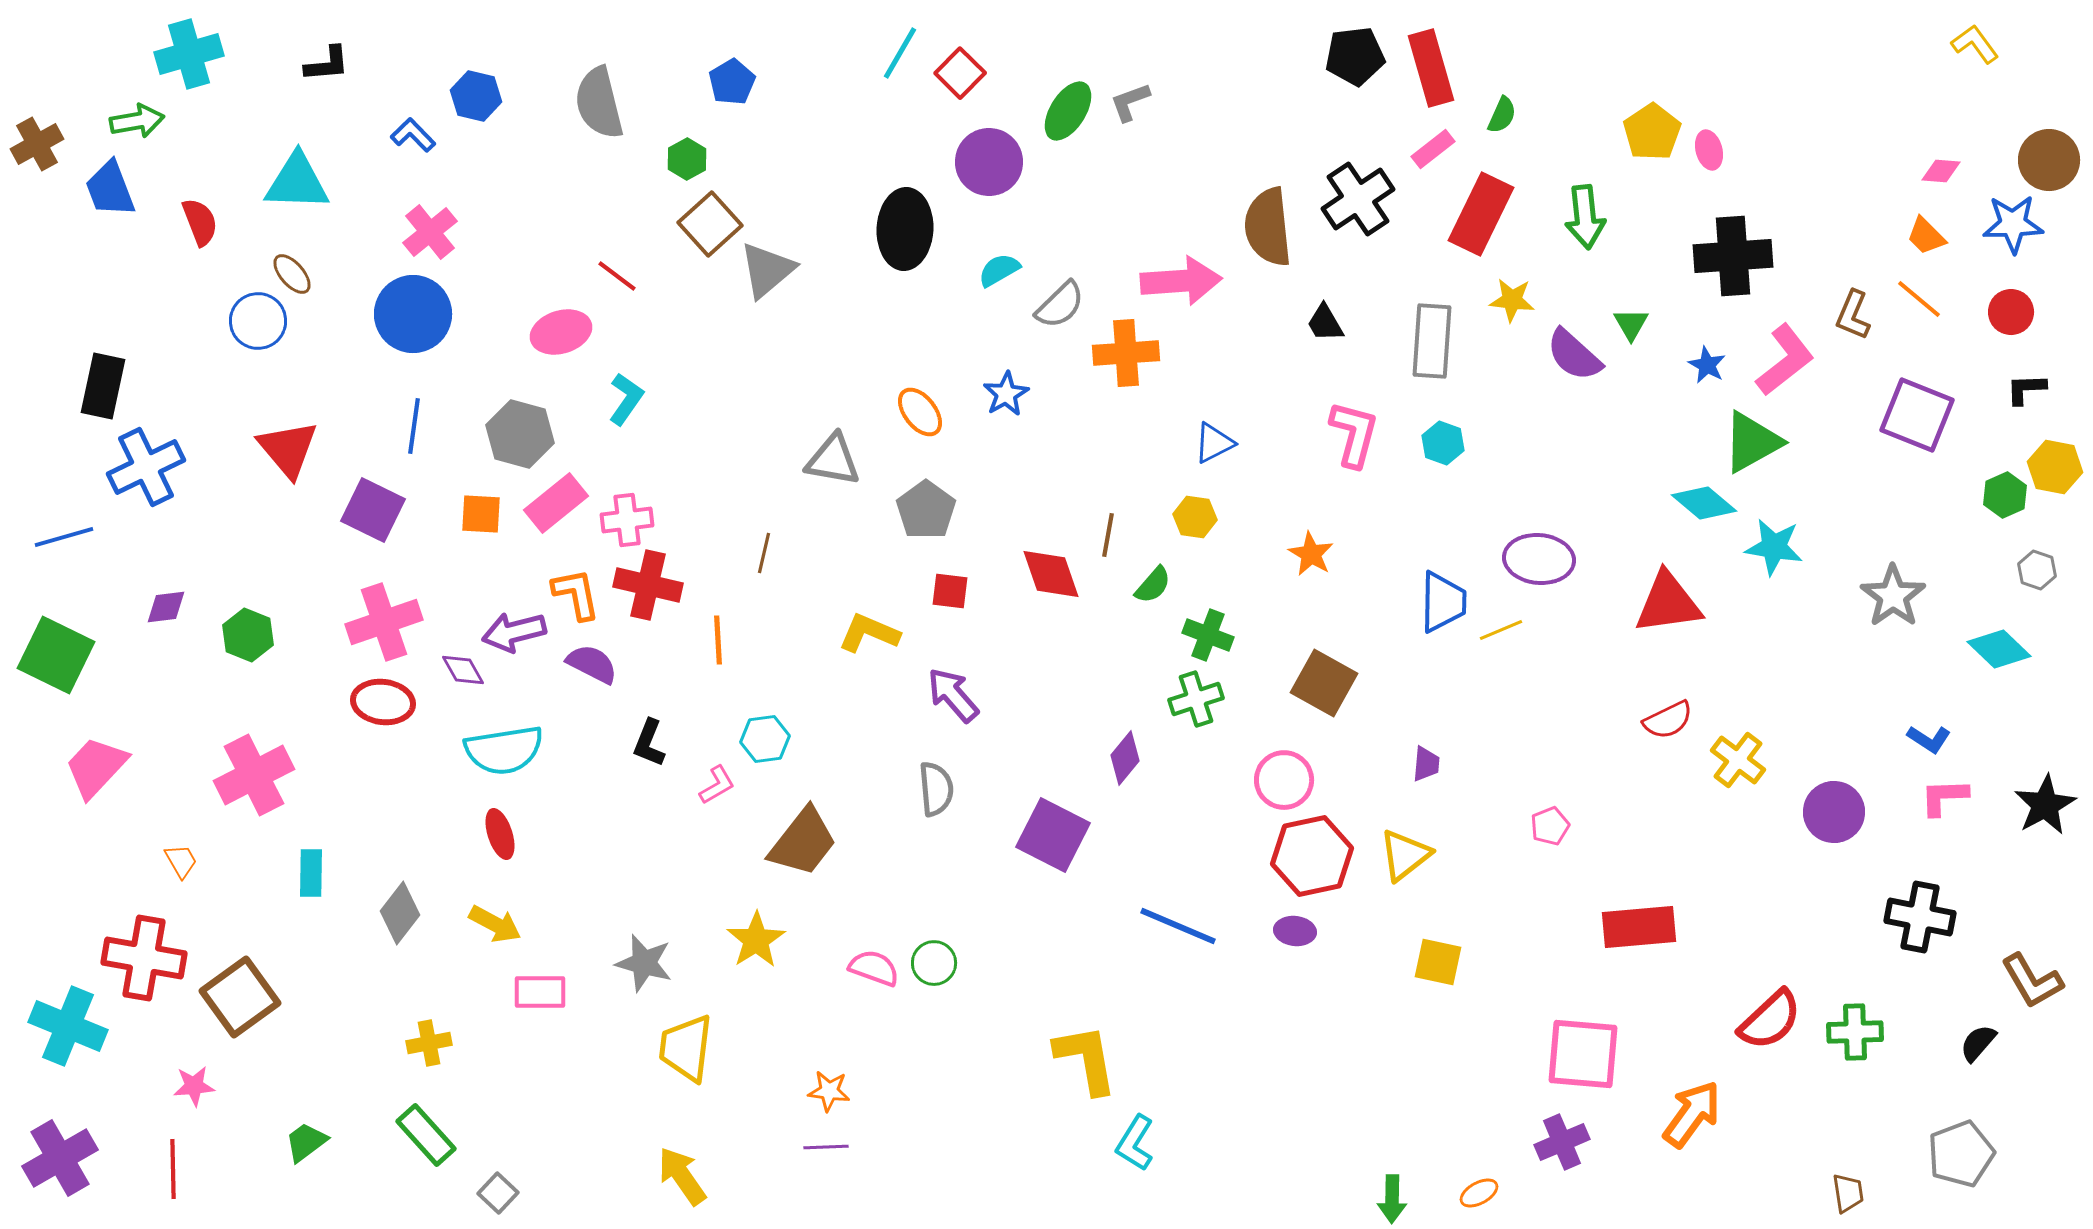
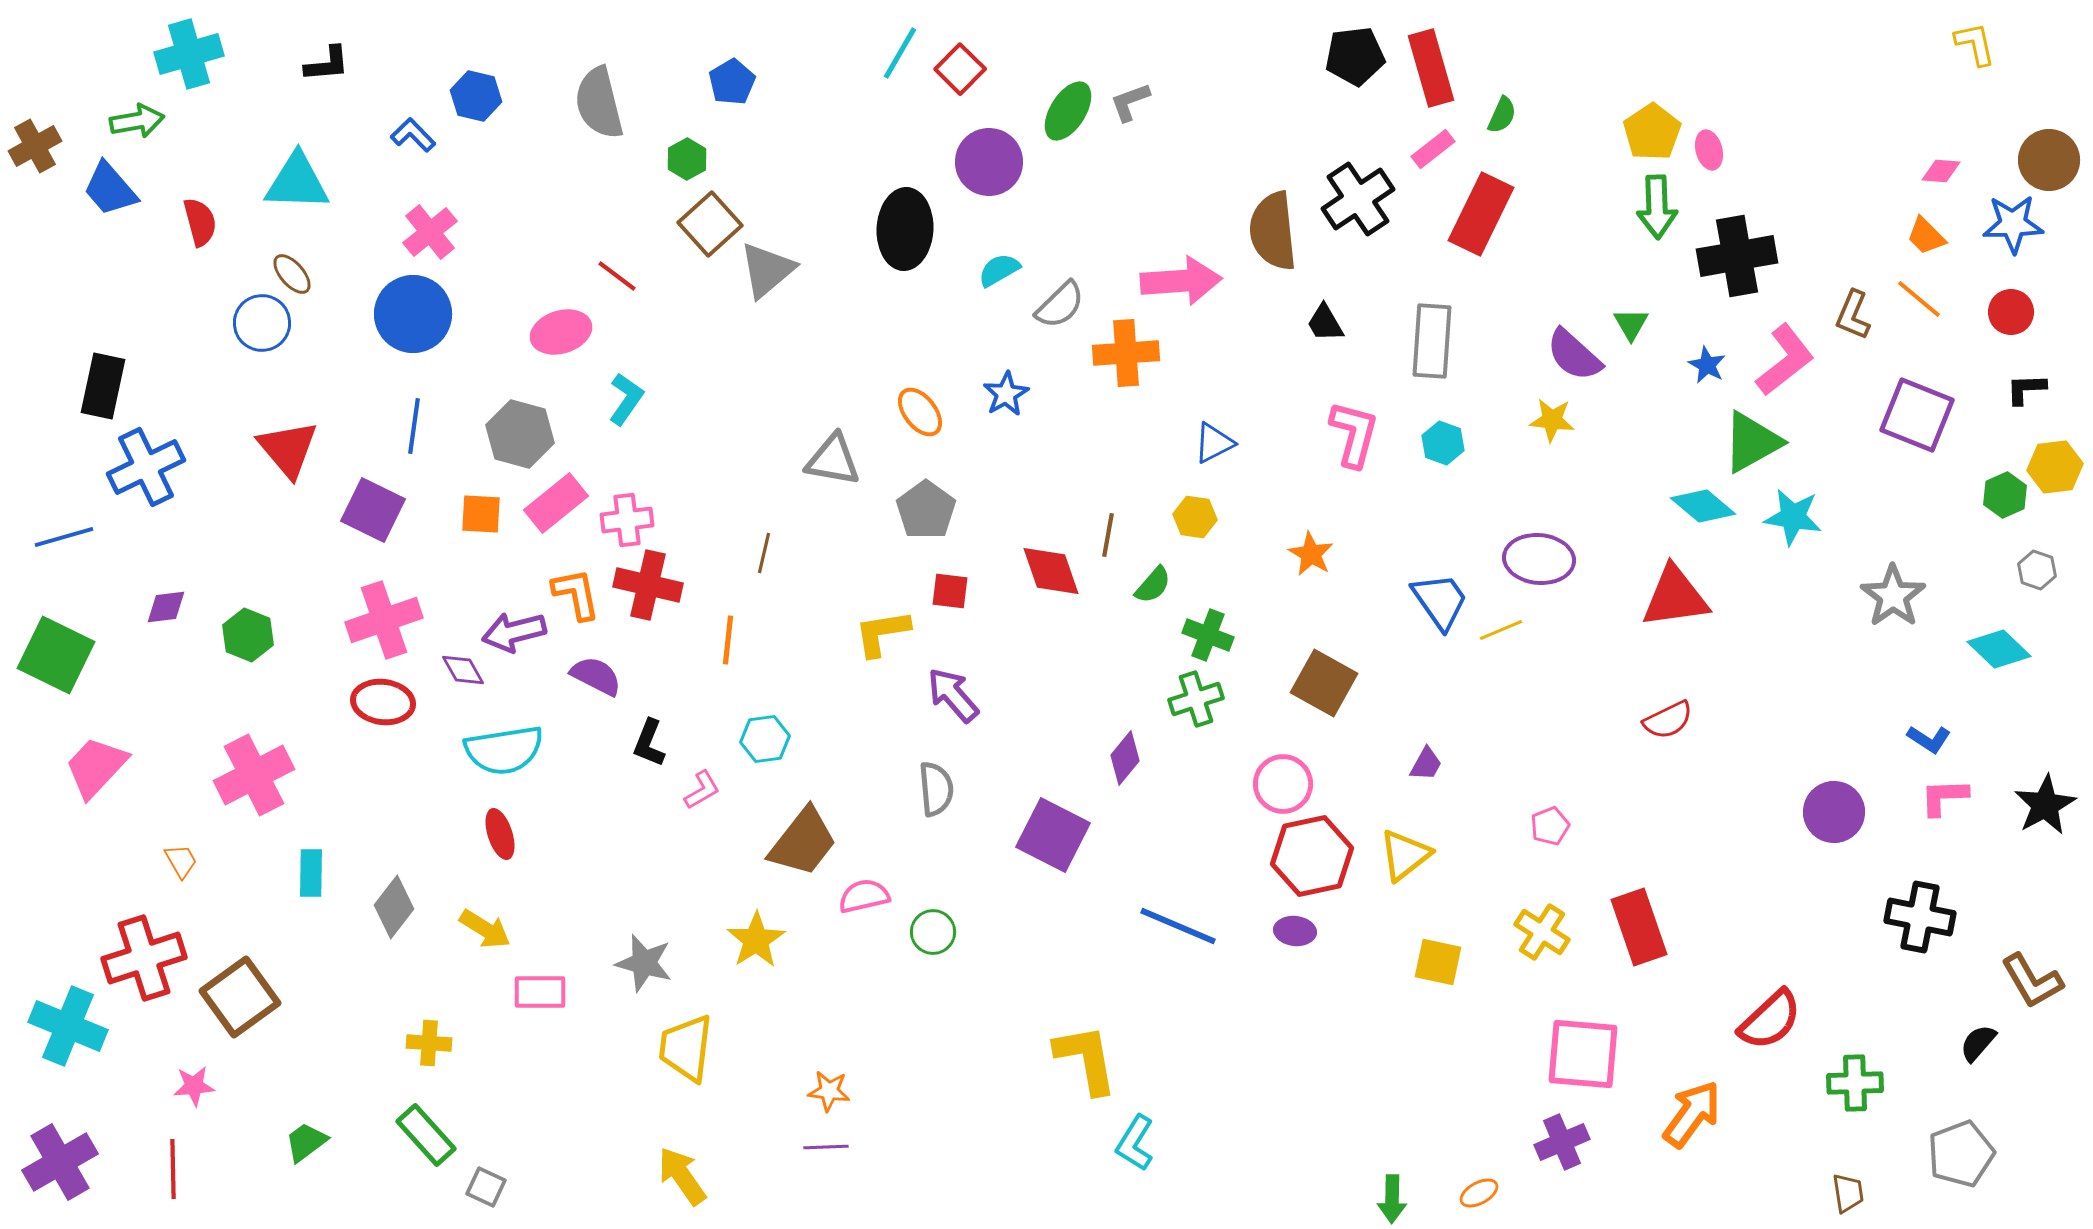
yellow L-shape at (1975, 44): rotated 24 degrees clockwise
red square at (960, 73): moved 4 px up
brown cross at (37, 144): moved 2 px left, 2 px down
blue trapezoid at (110, 189): rotated 20 degrees counterclockwise
green arrow at (1585, 217): moved 72 px right, 10 px up; rotated 4 degrees clockwise
red semicircle at (200, 222): rotated 6 degrees clockwise
brown semicircle at (1268, 227): moved 5 px right, 4 px down
black cross at (1733, 256): moved 4 px right; rotated 6 degrees counterclockwise
yellow star at (1512, 300): moved 40 px right, 120 px down
blue circle at (258, 321): moved 4 px right, 2 px down
yellow hexagon at (2055, 467): rotated 18 degrees counterclockwise
cyan diamond at (1704, 503): moved 1 px left, 3 px down
cyan star at (1774, 547): moved 19 px right, 30 px up
red diamond at (1051, 574): moved 3 px up
blue trapezoid at (1443, 602): moved 3 px left, 1 px up; rotated 36 degrees counterclockwise
red triangle at (1668, 603): moved 7 px right, 6 px up
pink cross at (384, 622): moved 2 px up
yellow L-shape at (869, 633): moved 13 px right; rotated 32 degrees counterclockwise
orange line at (718, 640): moved 10 px right; rotated 9 degrees clockwise
purple semicircle at (592, 664): moved 4 px right, 12 px down
yellow cross at (1738, 760): moved 196 px left, 172 px down; rotated 4 degrees counterclockwise
purple trapezoid at (1426, 764): rotated 24 degrees clockwise
pink circle at (1284, 780): moved 1 px left, 4 px down
pink L-shape at (717, 785): moved 15 px left, 5 px down
gray diamond at (400, 913): moved 6 px left, 6 px up
yellow arrow at (495, 924): moved 10 px left, 5 px down; rotated 4 degrees clockwise
red rectangle at (1639, 927): rotated 76 degrees clockwise
red cross at (144, 958): rotated 28 degrees counterclockwise
green circle at (934, 963): moved 1 px left, 31 px up
pink semicircle at (874, 968): moved 10 px left, 72 px up; rotated 33 degrees counterclockwise
green cross at (1855, 1032): moved 51 px down
yellow cross at (429, 1043): rotated 15 degrees clockwise
purple cross at (60, 1158): moved 4 px down
gray square at (498, 1193): moved 12 px left, 6 px up; rotated 18 degrees counterclockwise
